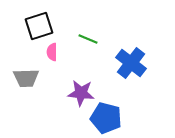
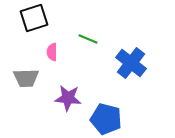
black square: moved 5 px left, 8 px up
purple star: moved 13 px left, 5 px down
blue pentagon: moved 1 px down
